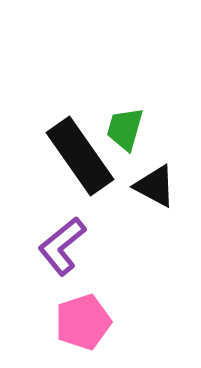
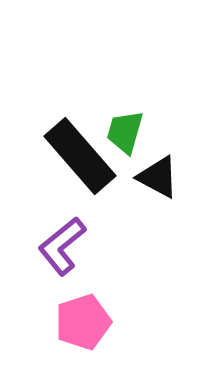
green trapezoid: moved 3 px down
black rectangle: rotated 6 degrees counterclockwise
black triangle: moved 3 px right, 9 px up
